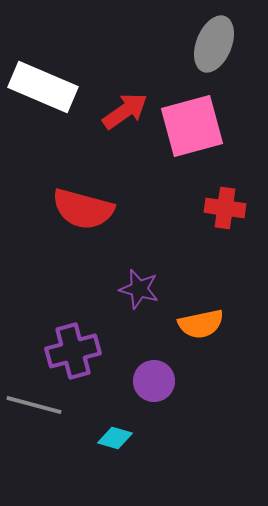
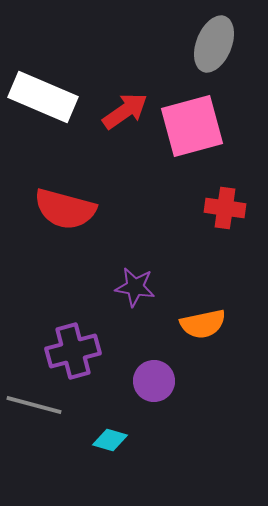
white rectangle: moved 10 px down
red semicircle: moved 18 px left
purple star: moved 4 px left, 2 px up; rotated 6 degrees counterclockwise
orange semicircle: moved 2 px right
cyan diamond: moved 5 px left, 2 px down
